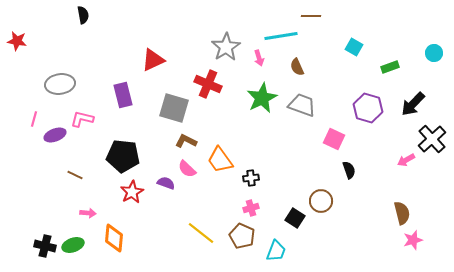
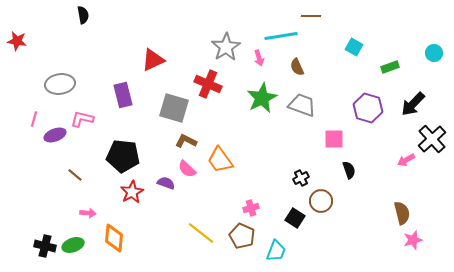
pink square at (334, 139): rotated 25 degrees counterclockwise
brown line at (75, 175): rotated 14 degrees clockwise
black cross at (251, 178): moved 50 px right; rotated 21 degrees counterclockwise
